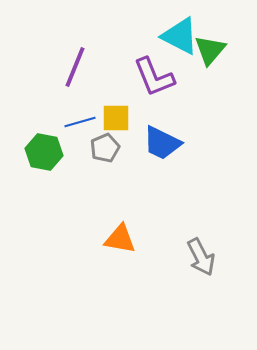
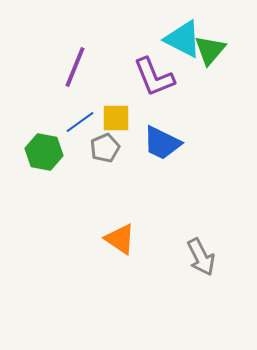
cyan triangle: moved 3 px right, 3 px down
blue line: rotated 20 degrees counterclockwise
orange triangle: rotated 24 degrees clockwise
